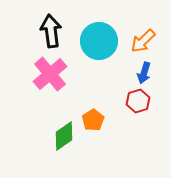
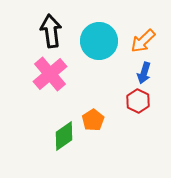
red hexagon: rotated 15 degrees counterclockwise
